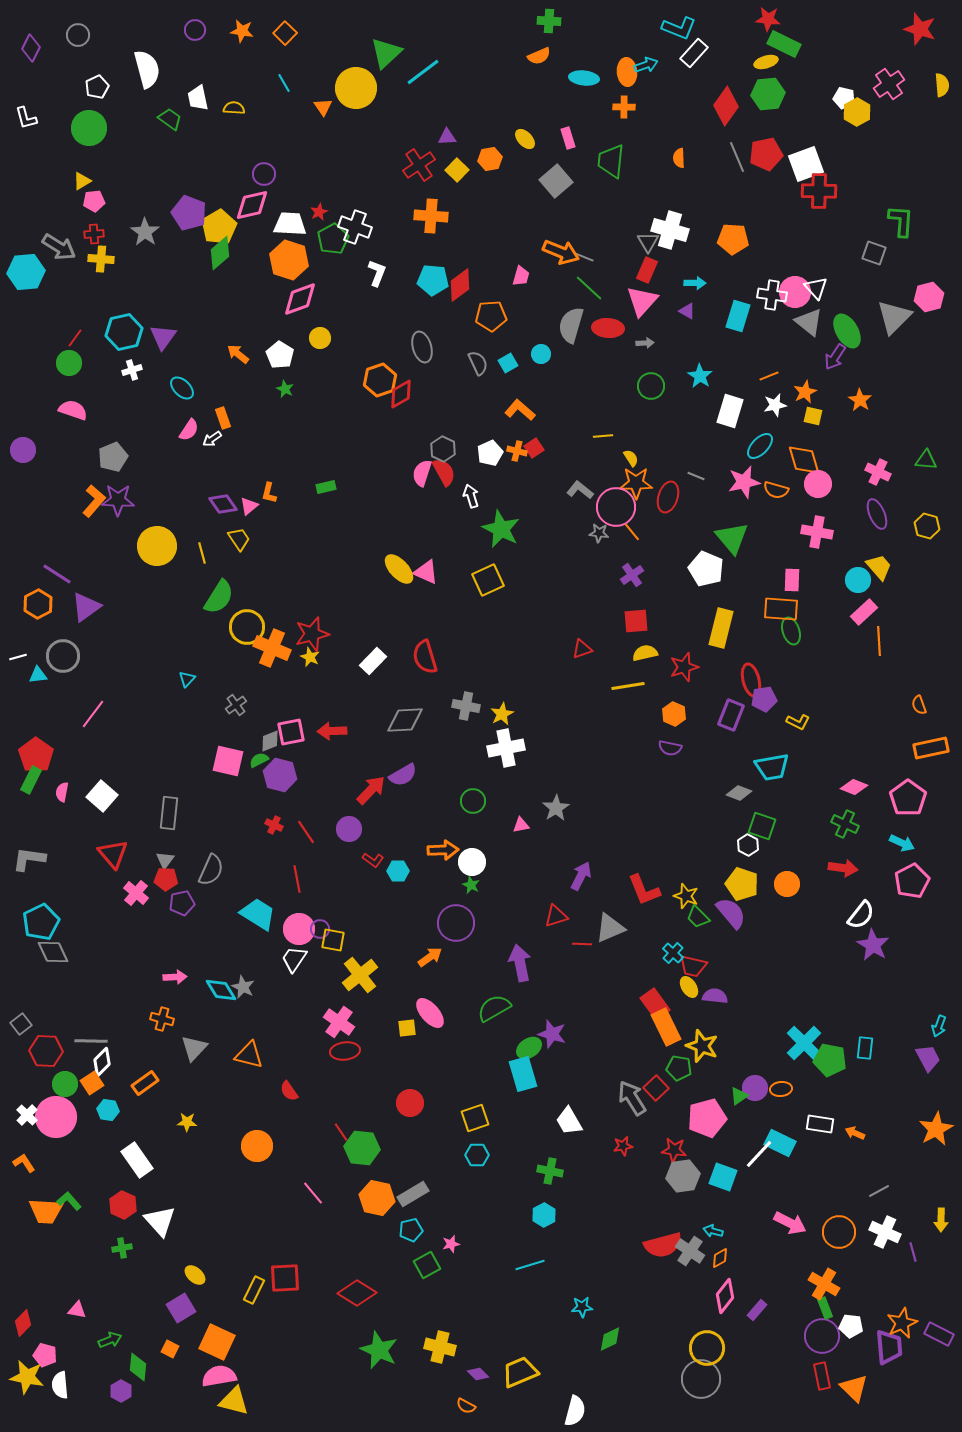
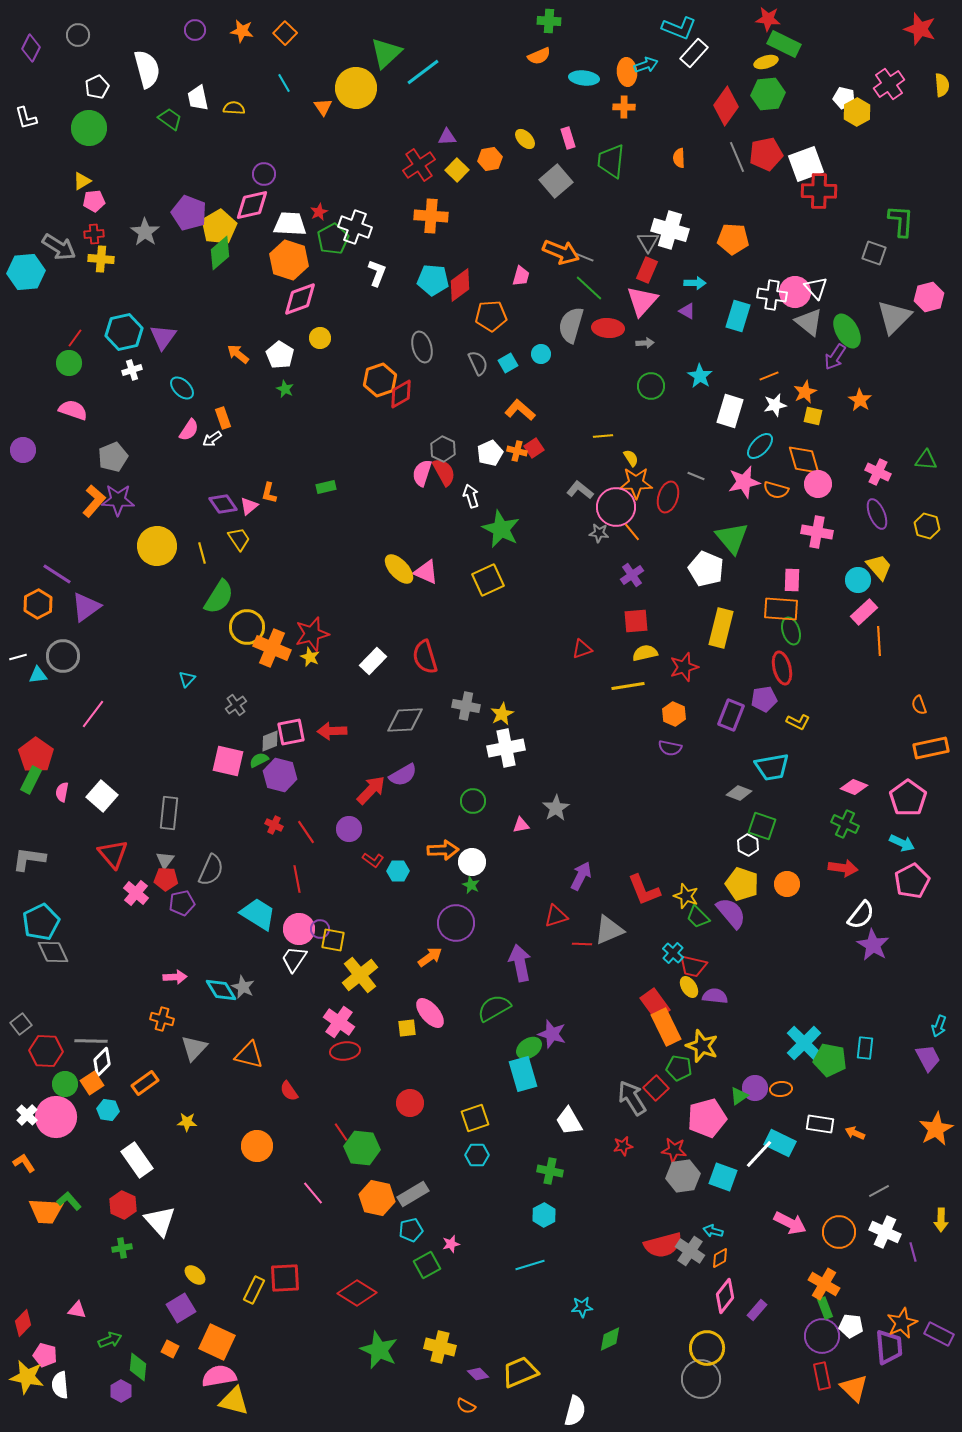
red ellipse at (751, 680): moved 31 px right, 12 px up
gray triangle at (610, 928): moved 1 px left, 2 px down
